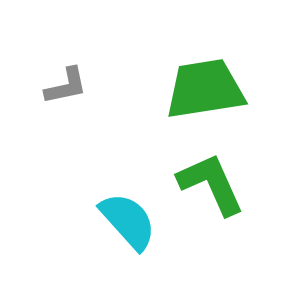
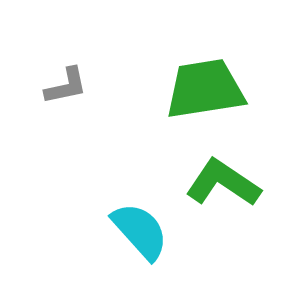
green L-shape: moved 12 px right, 1 px up; rotated 32 degrees counterclockwise
cyan semicircle: moved 12 px right, 10 px down
